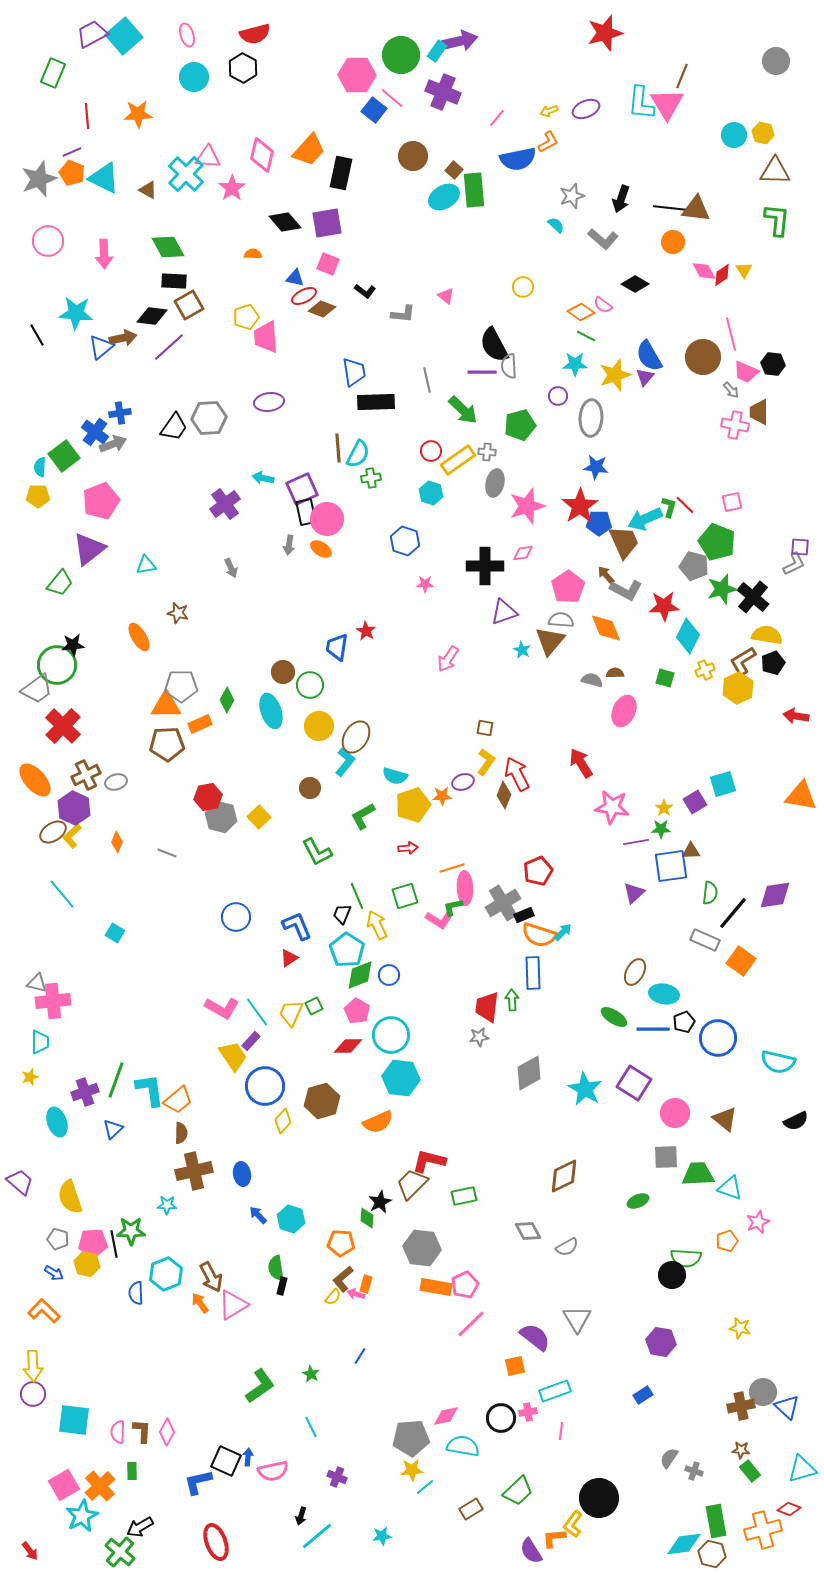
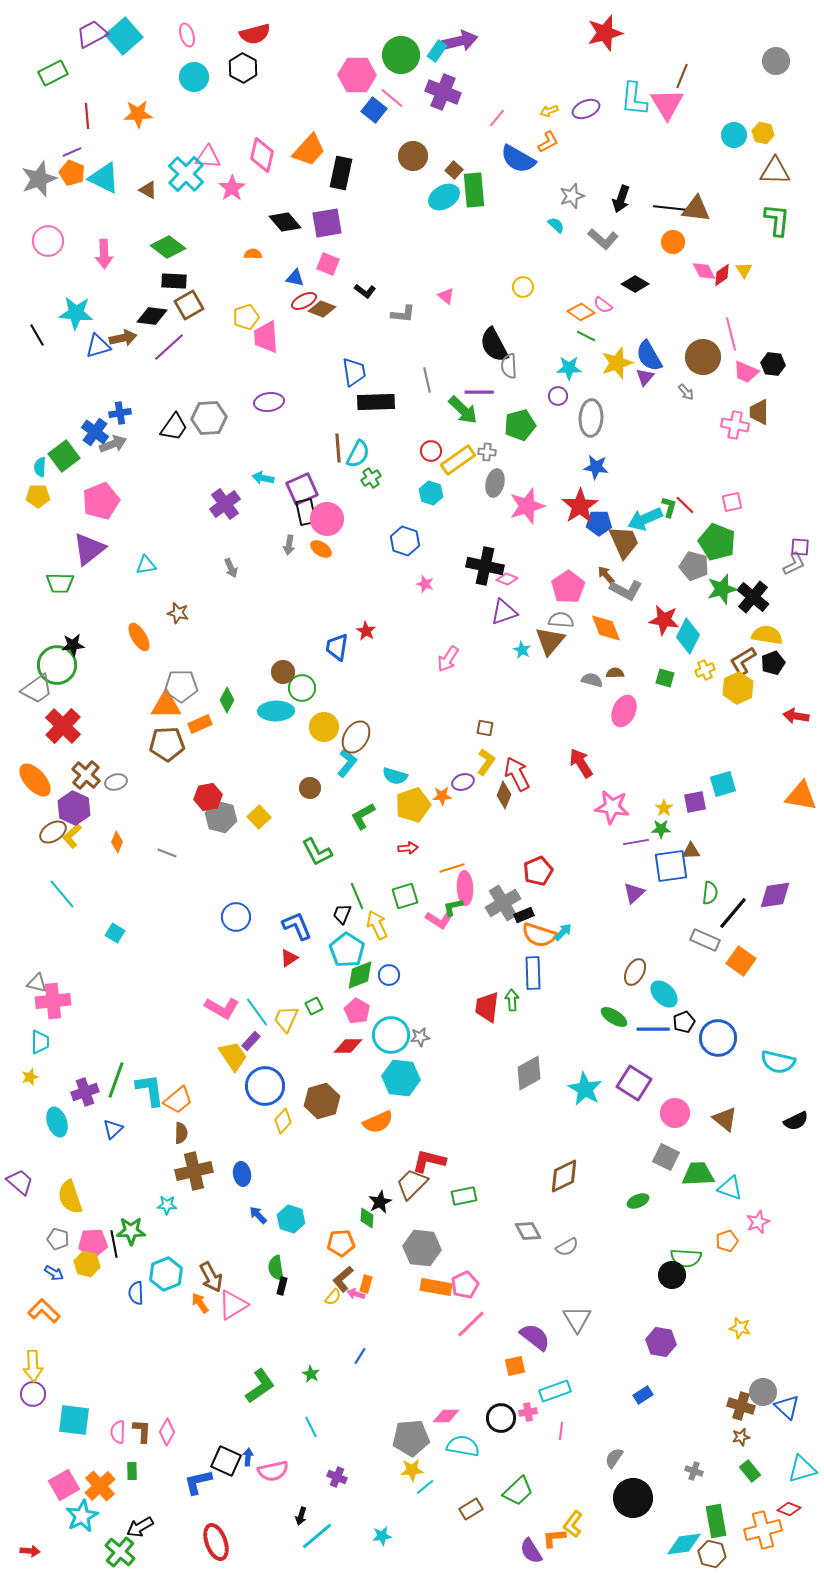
green rectangle at (53, 73): rotated 40 degrees clockwise
cyan L-shape at (641, 103): moved 7 px left, 4 px up
blue semicircle at (518, 159): rotated 42 degrees clockwise
green diamond at (168, 247): rotated 24 degrees counterclockwise
red ellipse at (304, 296): moved 5 px down
blue triangle at (101, 347): moved 3 px left, 1 px up; rotated 24 degrees clockwise
cyan star at (575, 364): moved 6 px left, 4 px down
purple line at (482, 372): moved 3 px left, 20 px down
yellow star at (615, 375): moved 2 px right, 12 px up
gray arrow at (731, 390): moved 45 px left, 2 px down
green cross at (371, 478): rotated 24 degrees counterclockwise
pink diamond at (523, 553): moved 16 px left, 26 px down; rotated 30 degrees clockwise
black cross at (485, 566): rotated 12 degrees clockwise
green trapezoid at (60, 583): rotated 52 degrees clockwise
pink star at (425, 584): rotated 18 degrees clockwise
red star at (664, 606): moved 14 px down; rotated 12 degrees clockwise
green circle at (310, 685): moved 8 px left, 3 px down
cyan ellipse at (271, 711): moved 5 px right; rotated 72 degrees counterclockwise
yellow circle at (319, 726): moved 5 px right, 1 px down
cyan L-shape at (345, 762): moved 2 px right, 1 px down
brown cross at (86, 775): rotated 24 degrees counterclockwise
purple square at (695, 802): rotated 20 degrees clockwise
cyan ellipse at (664, 994): rotated 36 degrees clockwise
yellow trapezoid at (291, 1013): moved 5 px left, 6 px down
gray star at (479, 1037): moved 59 px left
gray square at (666, 1157): rotated 28 degrees clockwise
orange pentagon at (341, 1243): rotated 8 degrees counterclockwise
brown cross at (741, 1406): rotated 28 degrees clockwise
pink diamond at (446, 1416): rotated 12 degrees clockwise
brown star at (741, 1450): moved 13 px up; rotated 18 degrees counterclockwise
gray semicircle at (669, 1458): moved 55 px left
black circle at (599, 1498): moved 34 px right
red arrow at (30, 1551): rotated 48 degrees counterclockwise
